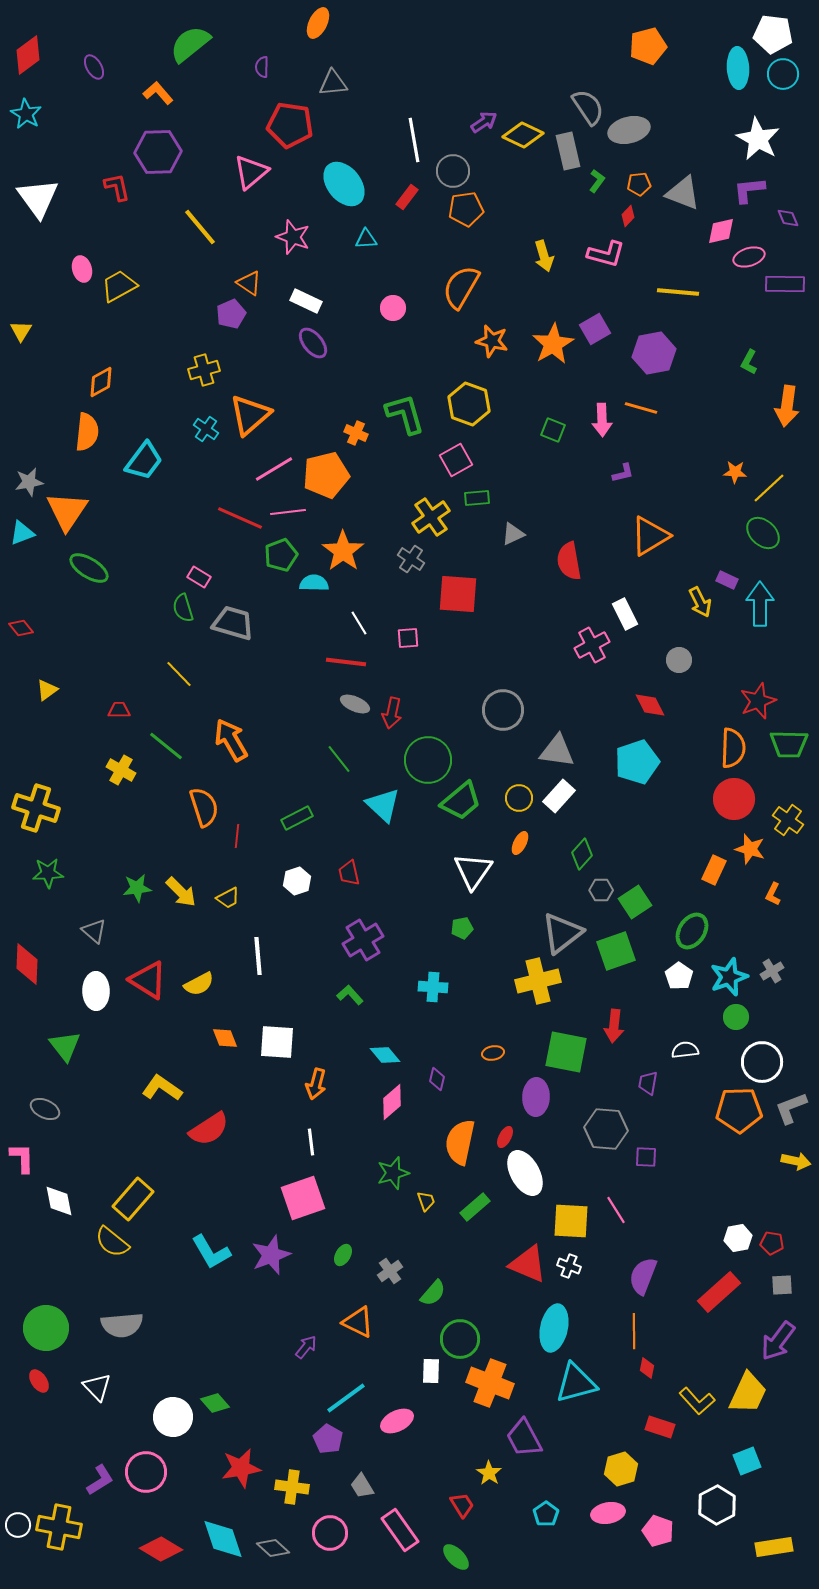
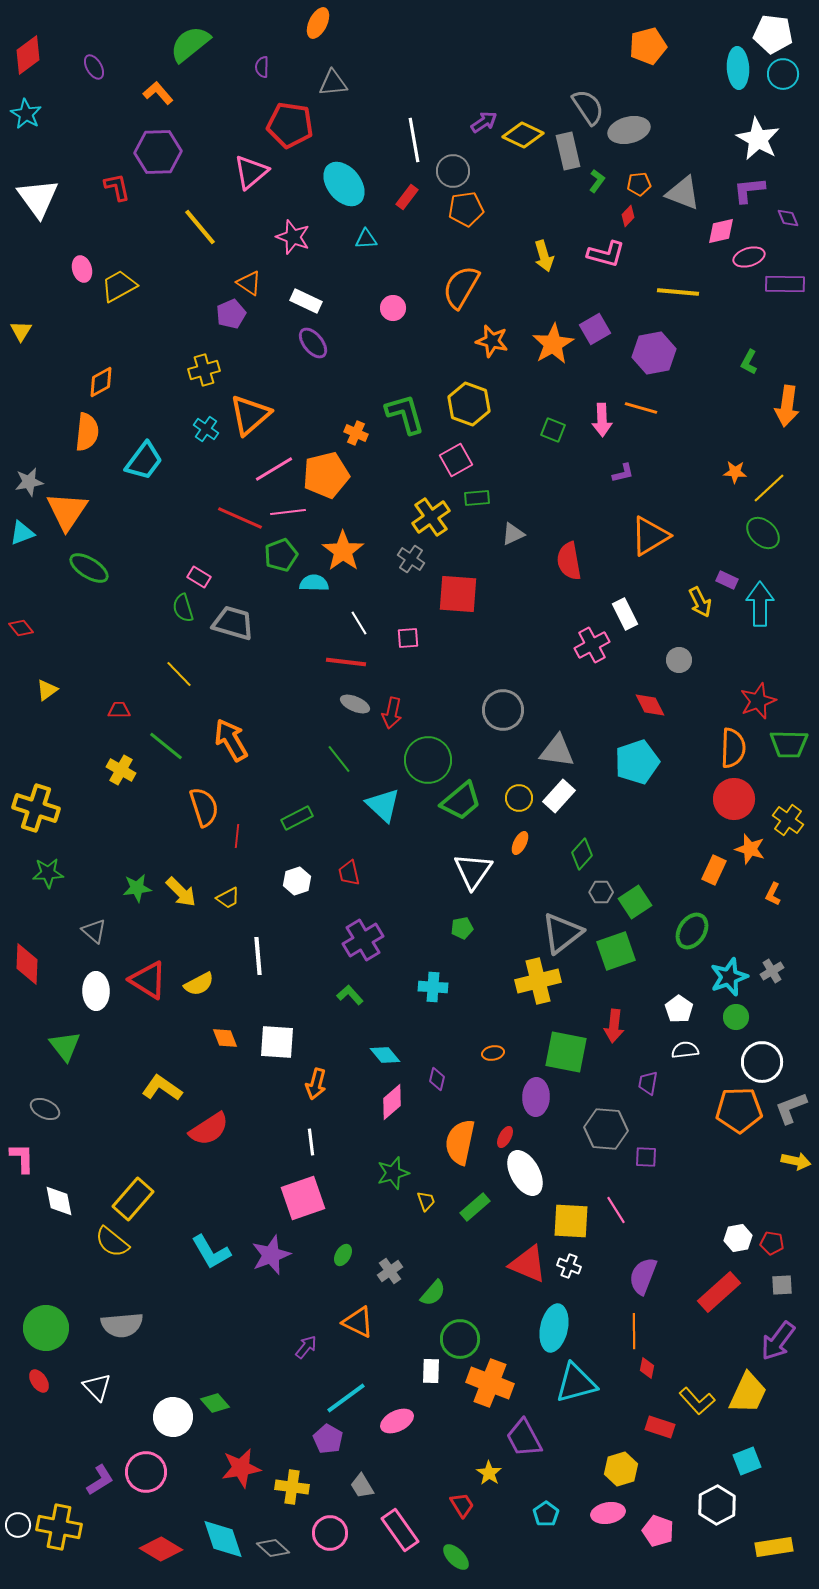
gray hexagon at (601, 890): moved 2 px down
white pentagon at (679, 976): moved 33 px down
